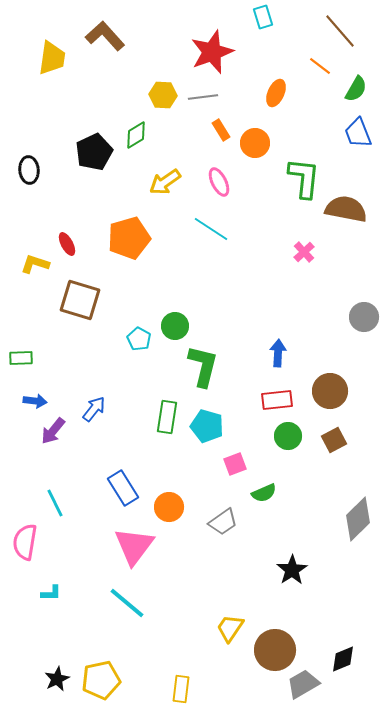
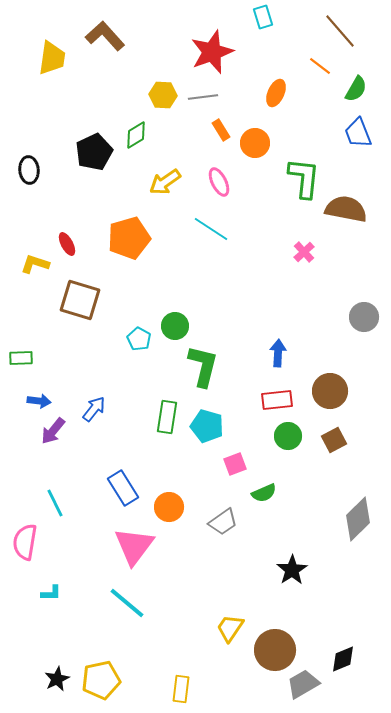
blue arrow at (35, 401): moved 4 px right
